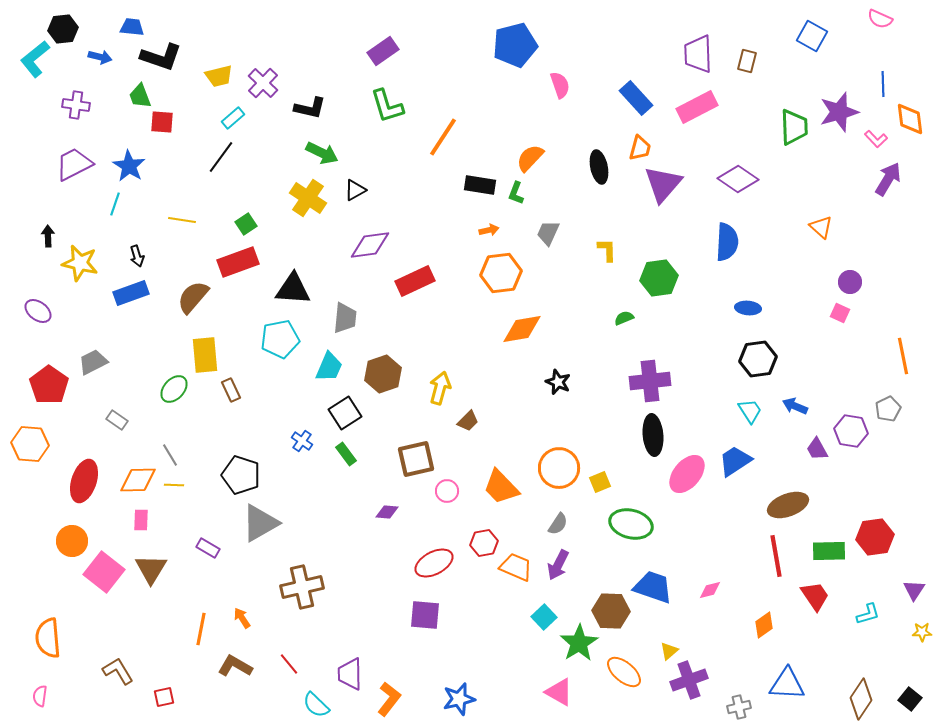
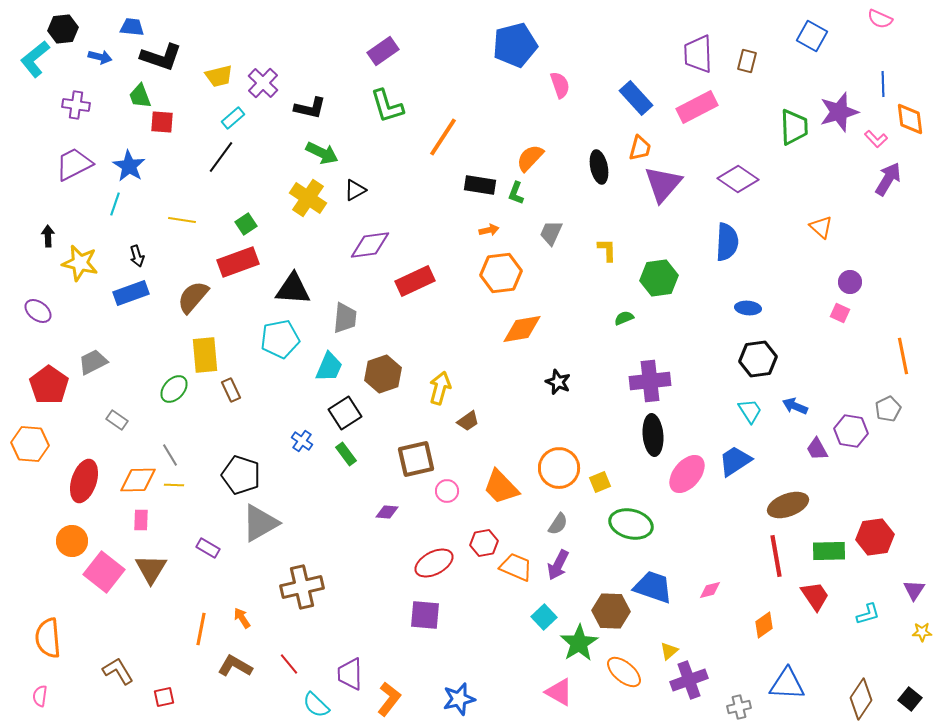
gray trapezoid at (548, 233): moved 3 px right
brown trapezoid at (468, 421): rotated 10 degrees clockwise
